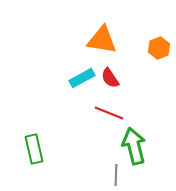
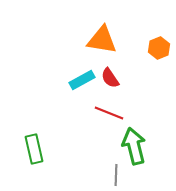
cyan rectangle: moved 2 px down
